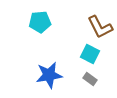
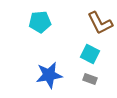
brown L-shape: moved 4 px up
gray rectangle: rotated 16 degrees counterclockwise
